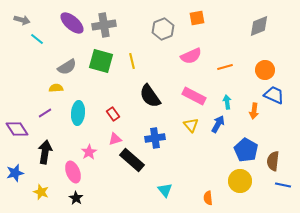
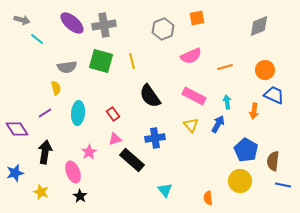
gray semicircle: rotated 24 degrees clockwise
yellow semicircle: rotated 80 degrees clockwise
black star: moved 4 px right, 2 px up
